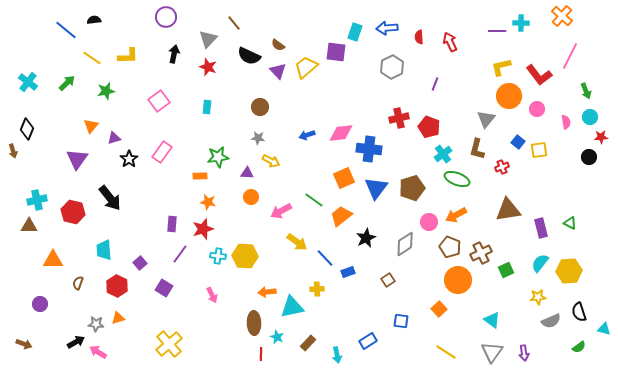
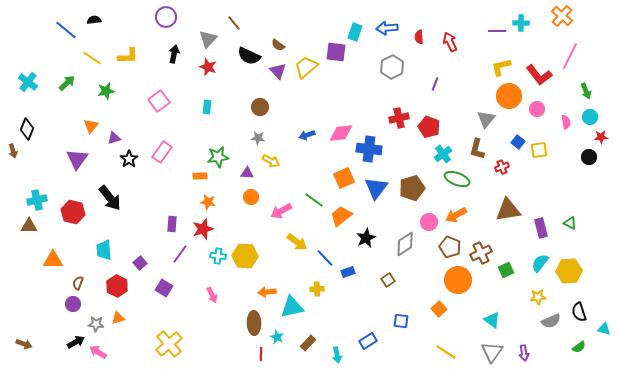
purple circle at (40, 304): moved 33 px right
